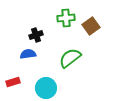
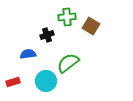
green cross: moved 1 px right, 1 px up
brown square: rotated 24 degrees counterclockwise
black cross: moved 11 px right
green semicircle: moved 2 px left, 5 px down
cyan circle: moved 7 px up
